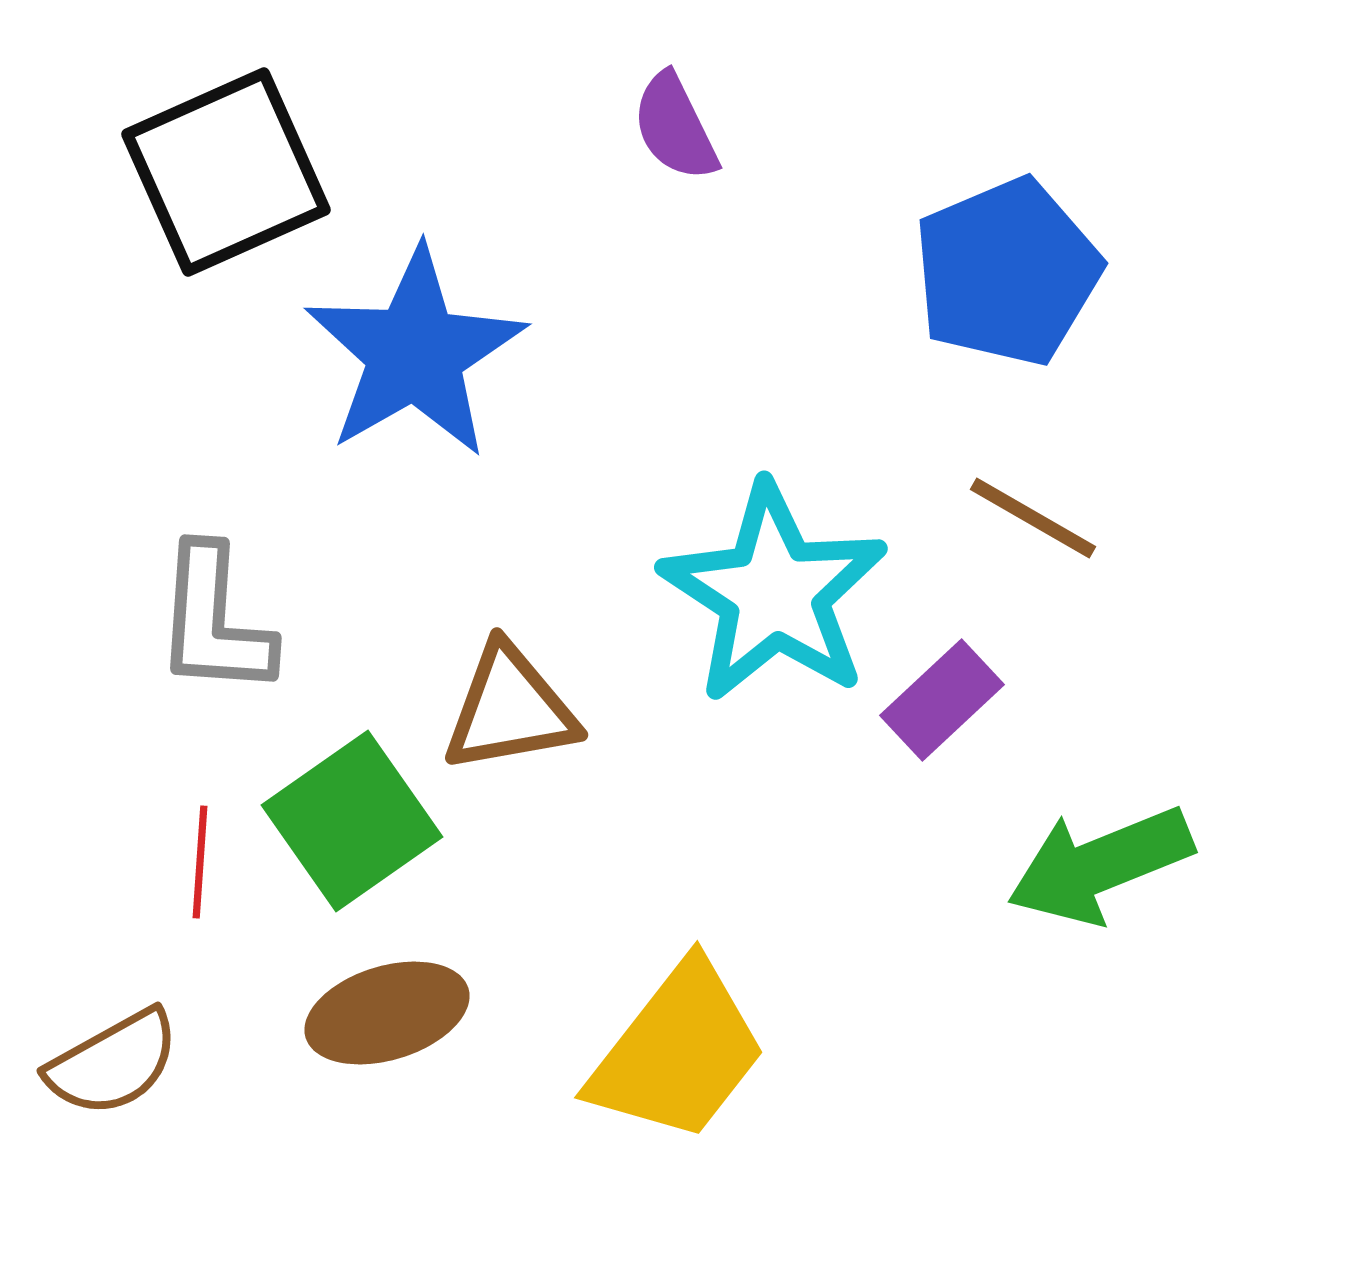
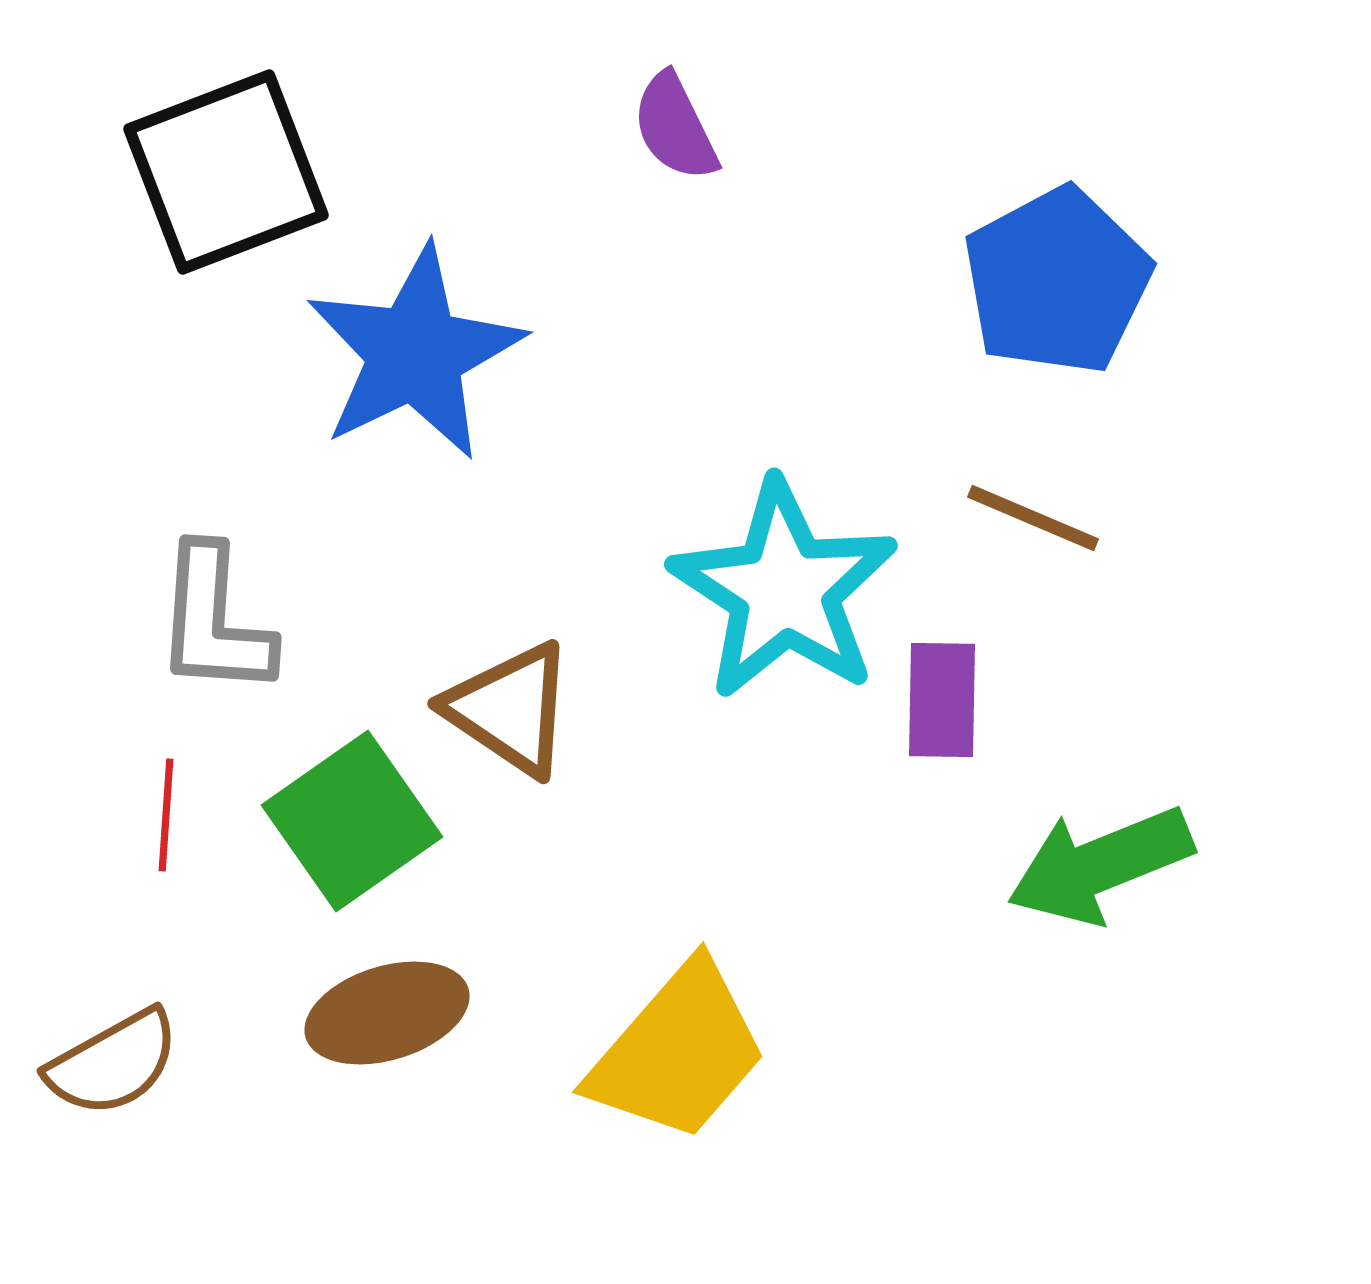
black square: rotated 3 degrees clockwise
blue pentagon: moved 50 px right, 9 px down; rotated 5 degrees counterclockwise
blue star: rotated 4 degrees clockwise
brown line: rotated 7 degrees counterclockwise
cyan star: moved 10 px right, 3 px up
purple rectangle: rotated 46 degrees counterclockwise
brown triangle: rotated 44 degrees clockwise
red line: moved 34 px left, 47 px up
yellow trapezoid: rotated 3 degrees clockwise
